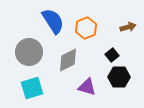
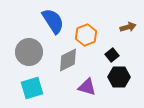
orange hexagon: moved 7 px down
